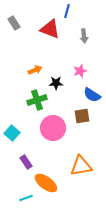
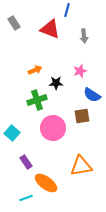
blue line: moved 1 px up
